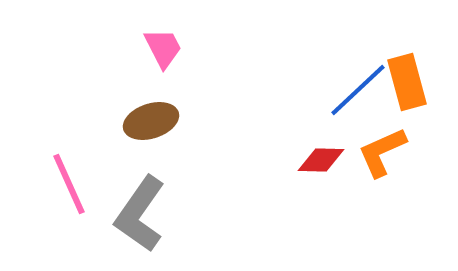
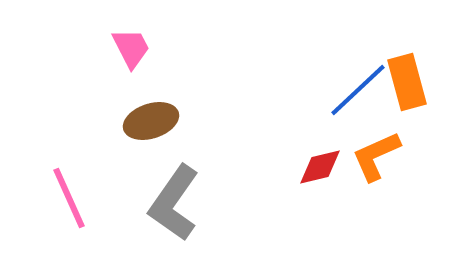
pink trapezoid: moved 32 px left
orange L-shape: moved 6 px left, 4 px down
red diamond: moved 1 px left, 7 px down; rotated 15 degrees counterclockwise
pink line: moved 14 px down
gray L-shape: moved 34 px right, 11 px up
